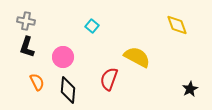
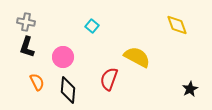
gray cross: moved 1 px down
